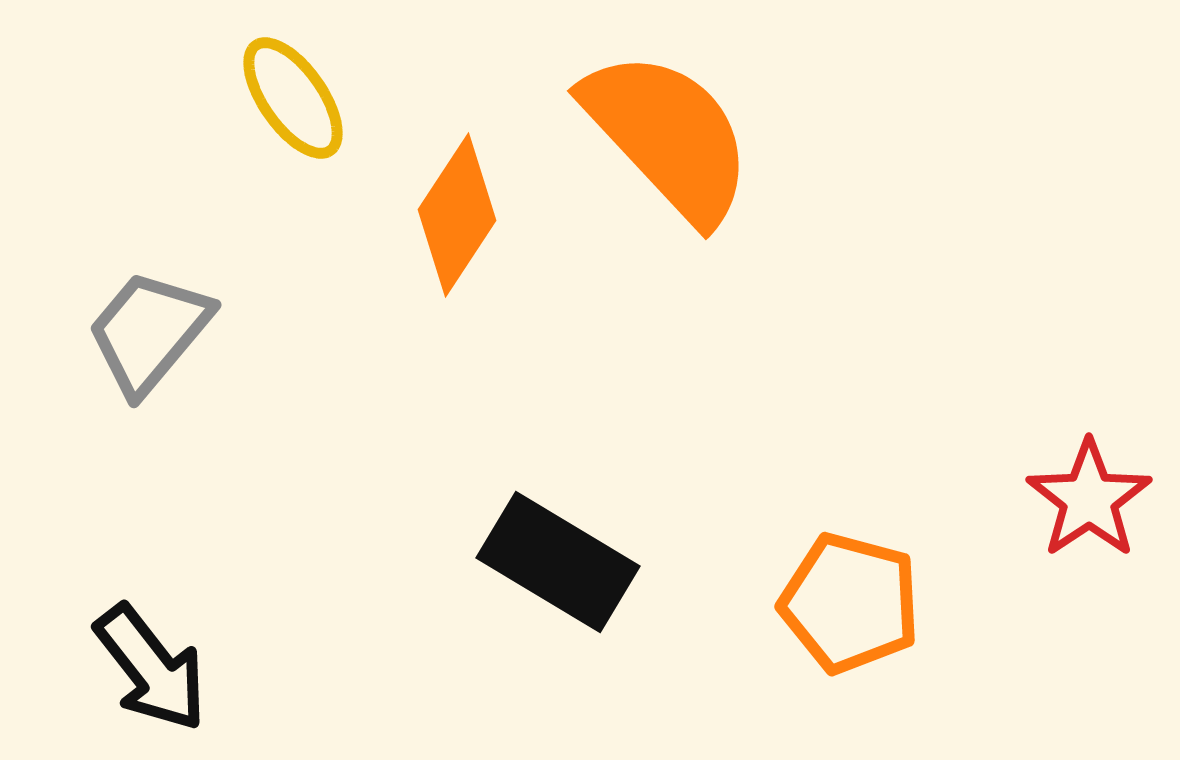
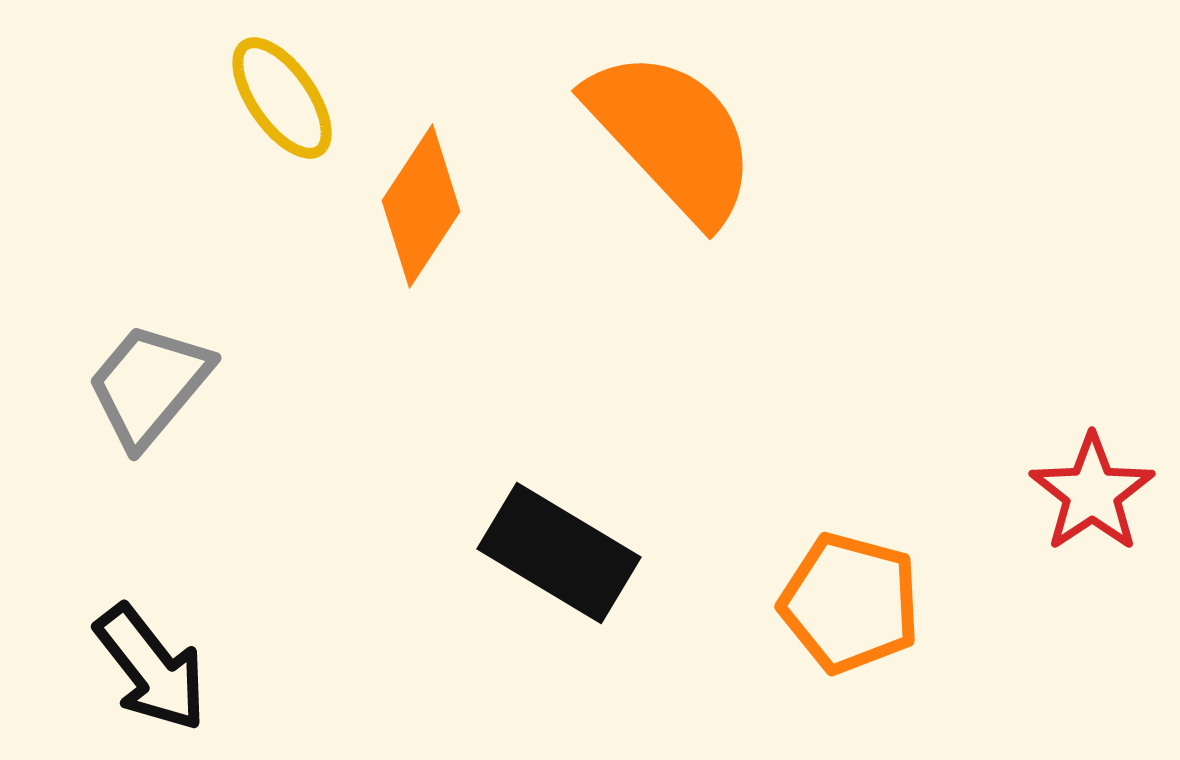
yellow ellipse: moved 11 px left
orange semicircle: moved 4 px right
orange diamond: moved 36 px left, 9 px up
gray trapezoid: moved 53 px down
red star: moved 3 px right, 6 px up
black rectangle: moved 1 px right, 9 px up
